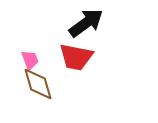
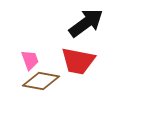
red trapezoid: moved 2 px right, 4 px down
brown diamond: moved 3 px right, 3 px up; rotated 63 degrees counterclockwise
